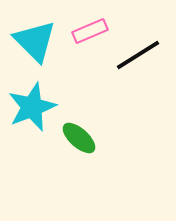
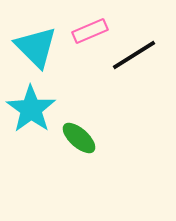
cyan triangle: moved 1 px right, 6 px down
black line: moved 4 px left
cyan star: moved 1 px left, 2 px down; rotated 15 degrees counterclockwise
